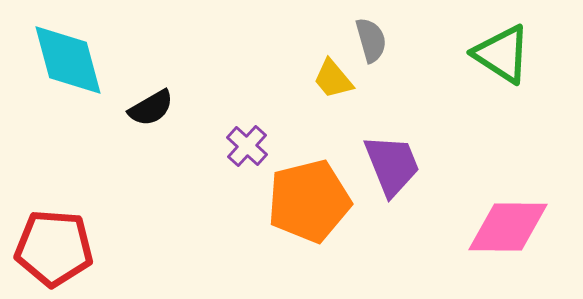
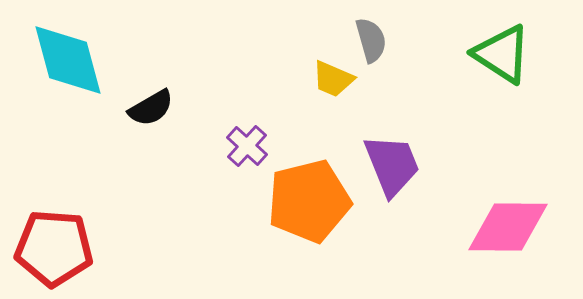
yellow trapezoid: rotated 27 degrees counterclockwise
